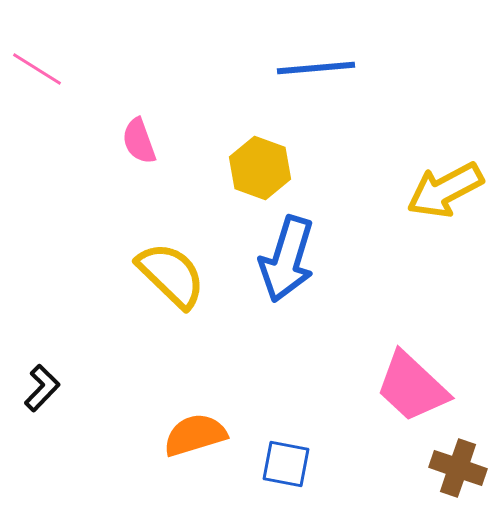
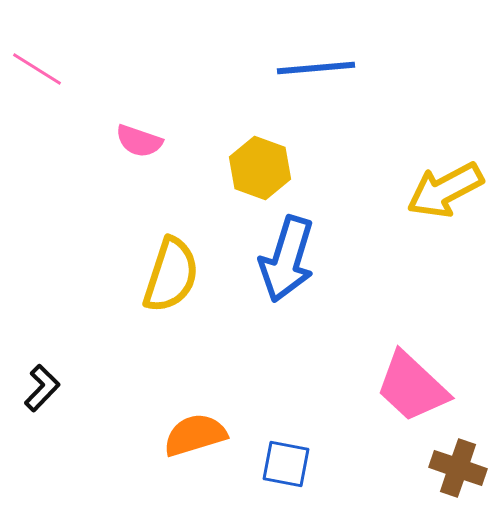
pink semicircle: rotated 51 degrees counterclockwise
yellow semicircle: rotated 64 degrees clockwise
